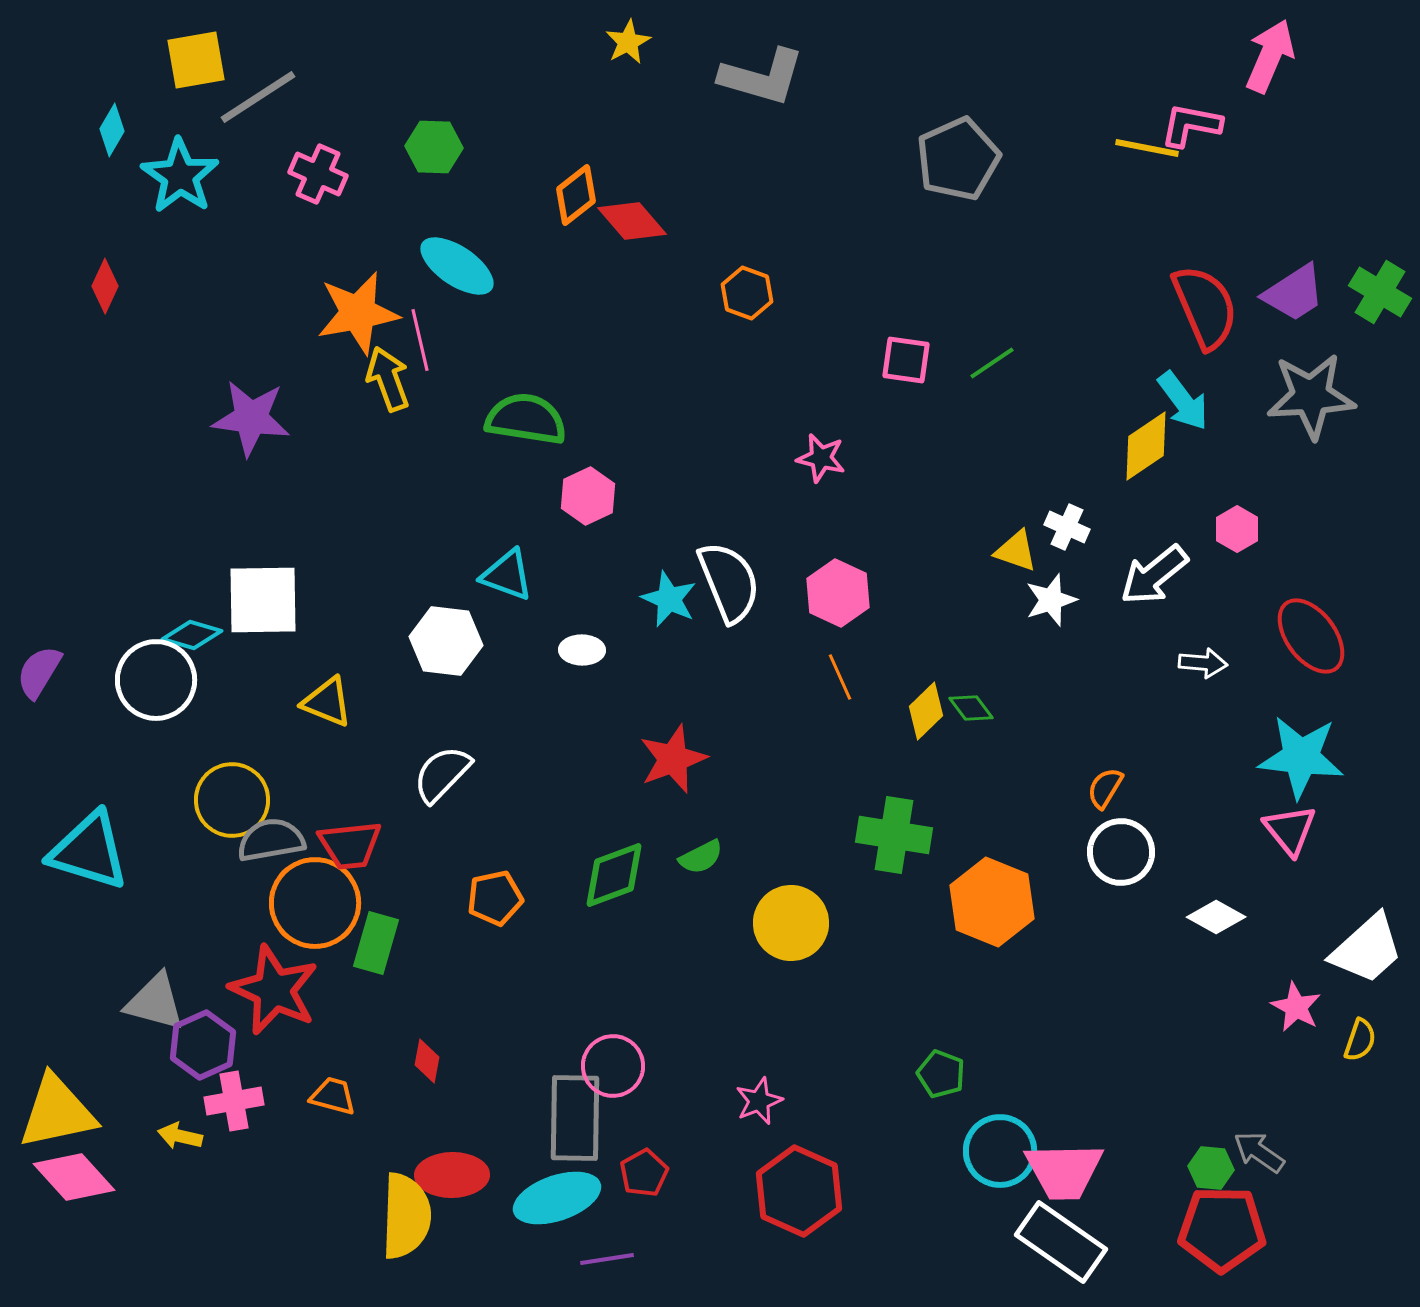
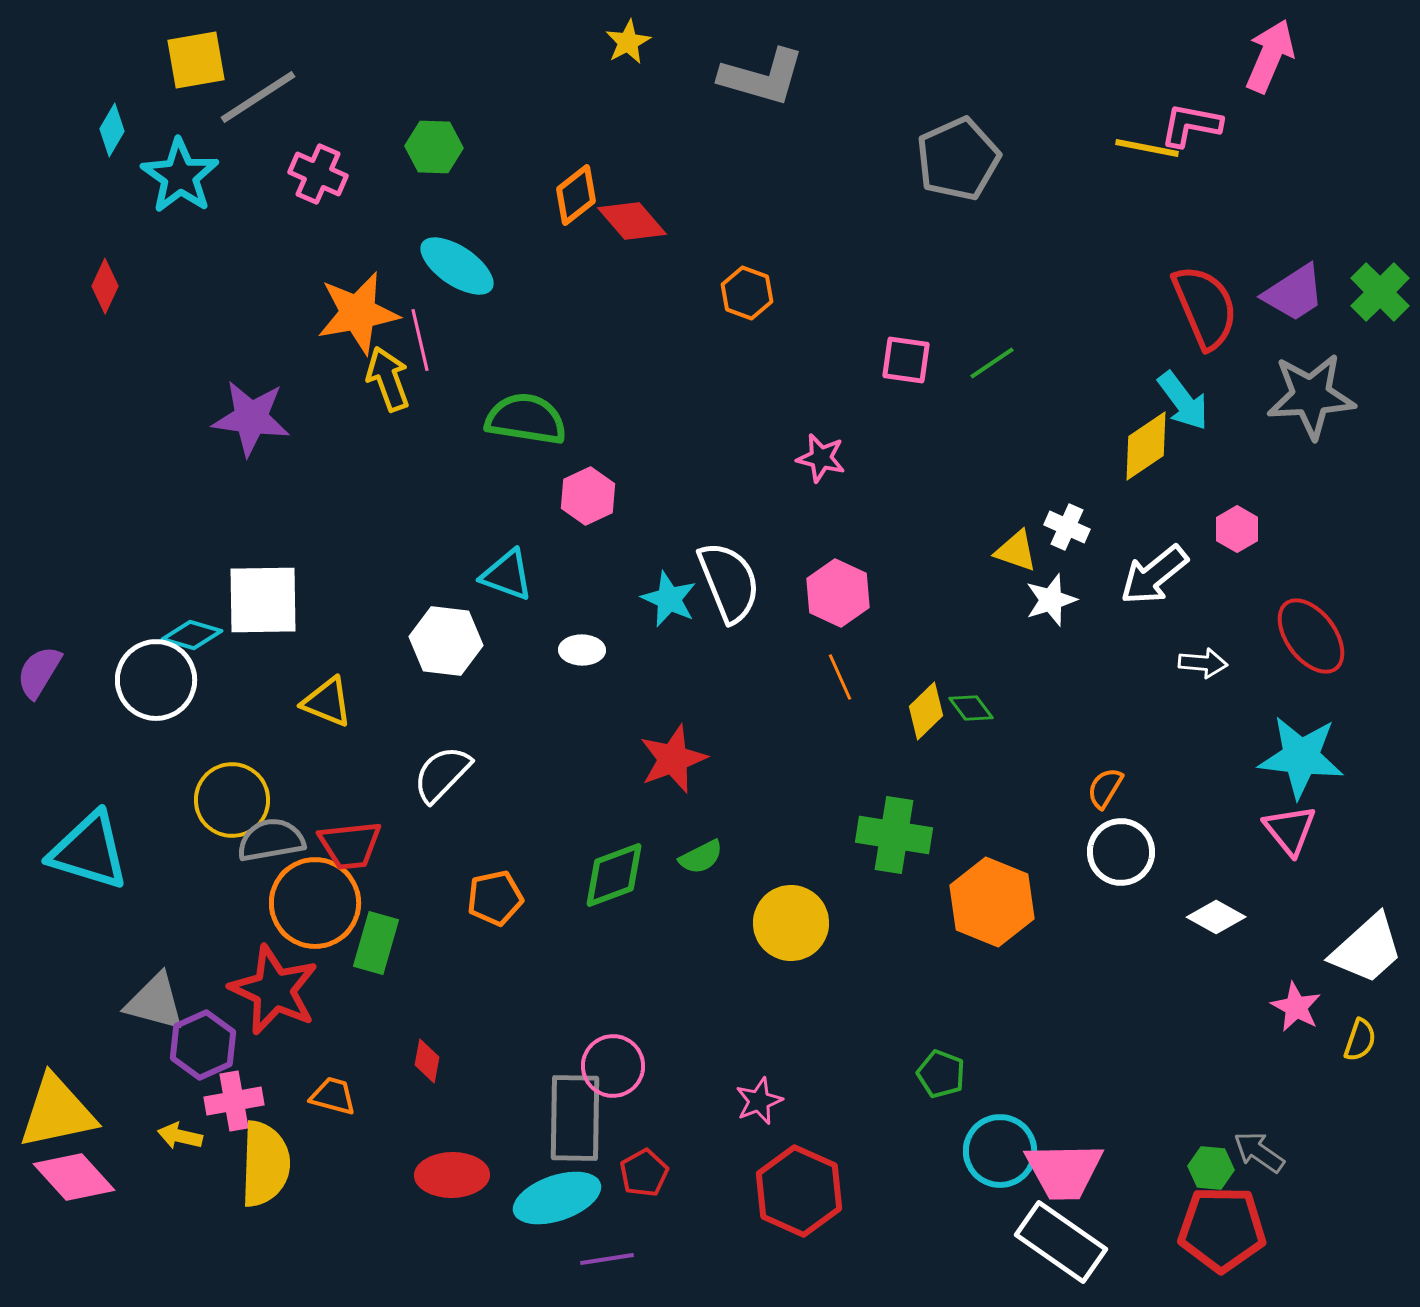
green cross at (1380, 292): rotated 14 degrees clockwise
yellow semicircle at (406, 1216): moved 141 px left, 52 px up
